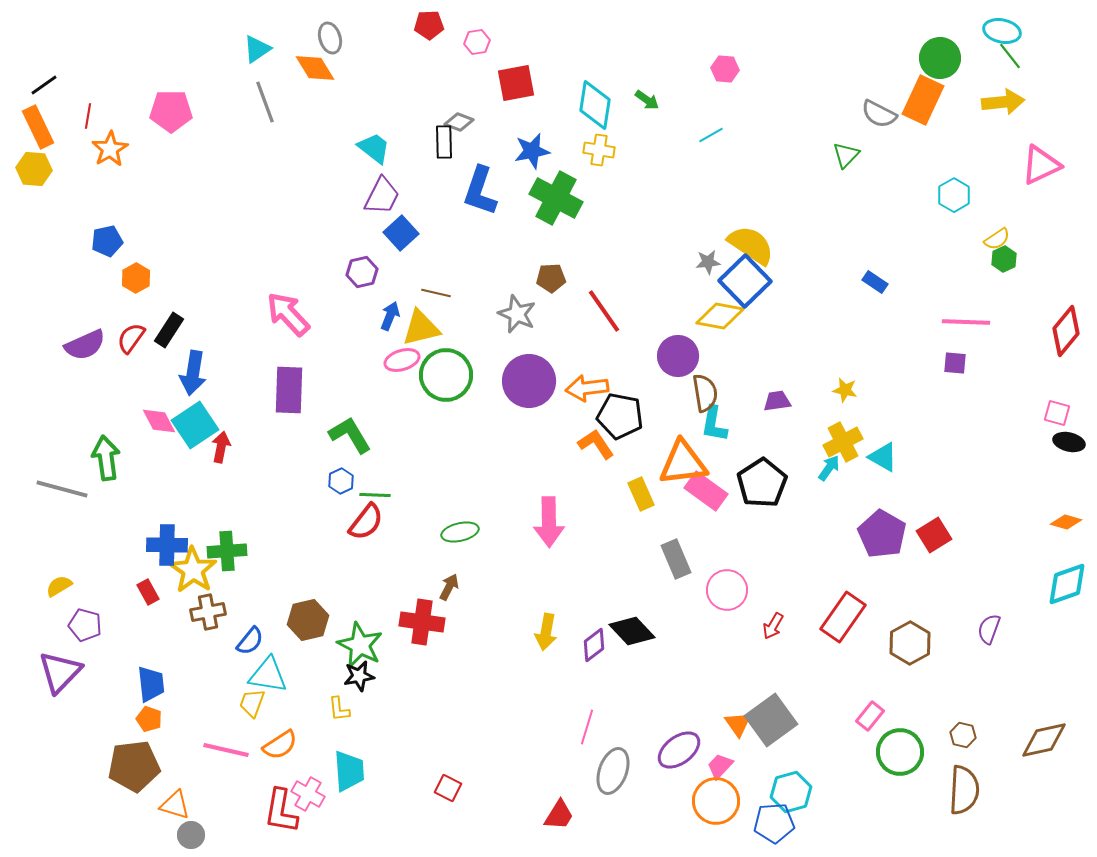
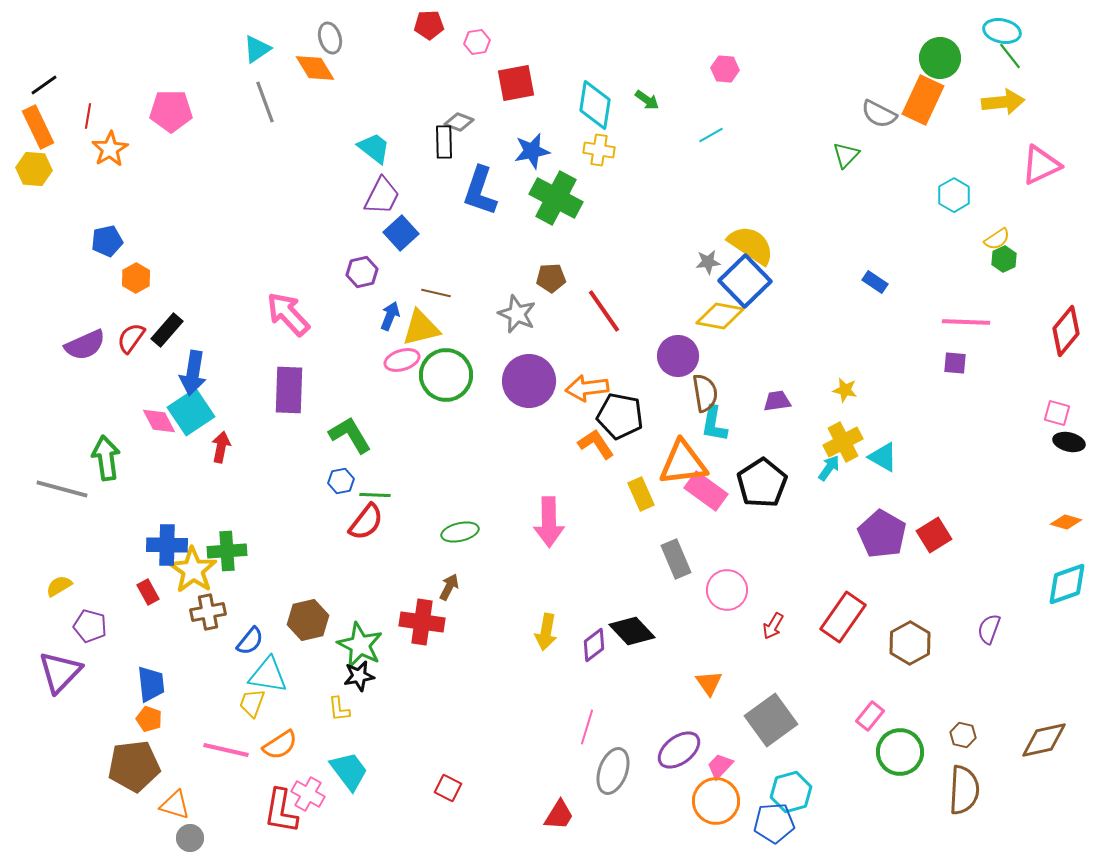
black rectangle at (169, 330): moved 2 px left; rotated 8 degrees clockwise
cyan square at (195, 425): moved 4 px left, 13 px up
blue hexagon at (341, 481): rotated 15 degrees clockwise
purple pentagon at (85, 625): moved 5 px right, 1 px down
orange triangle at (738, 724): moved 29 px left, 41 px up
cyan trapezoid at (349, 771): rotated 33 degrees counterclockwise
gray circle at (191, 835): moved 1 px left, 3 px down
